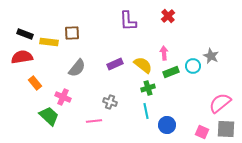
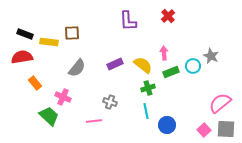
pink square: moved 2 px right, 2 px up; rotated 24 degrees clockwise
